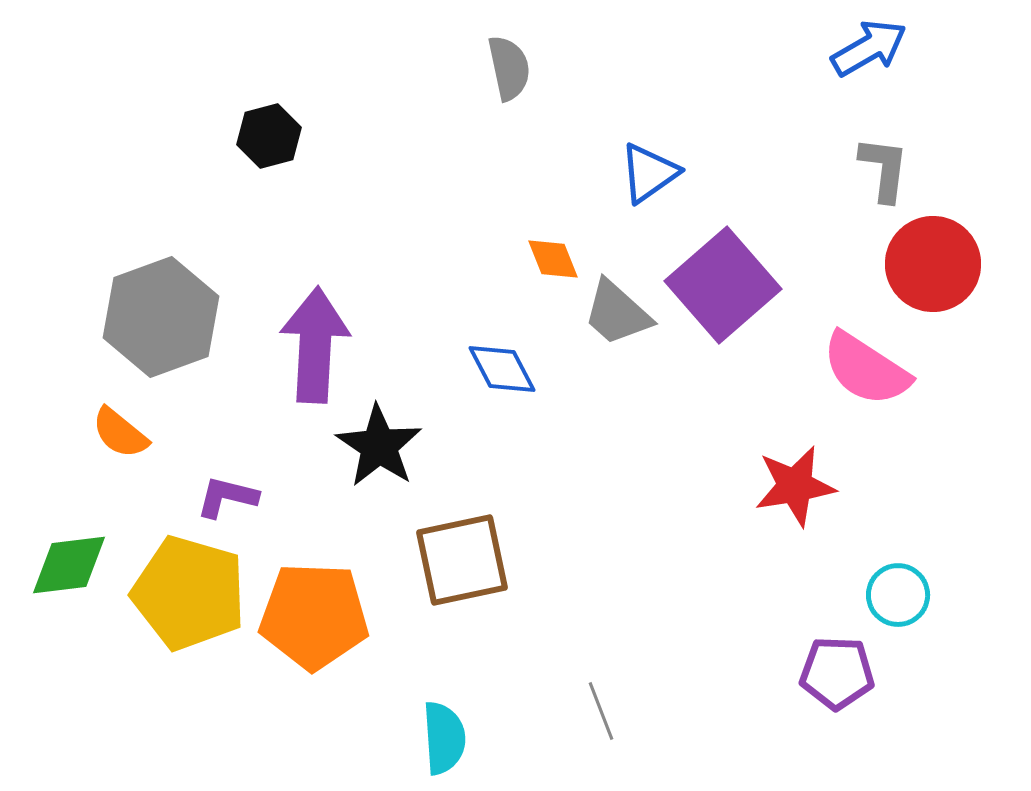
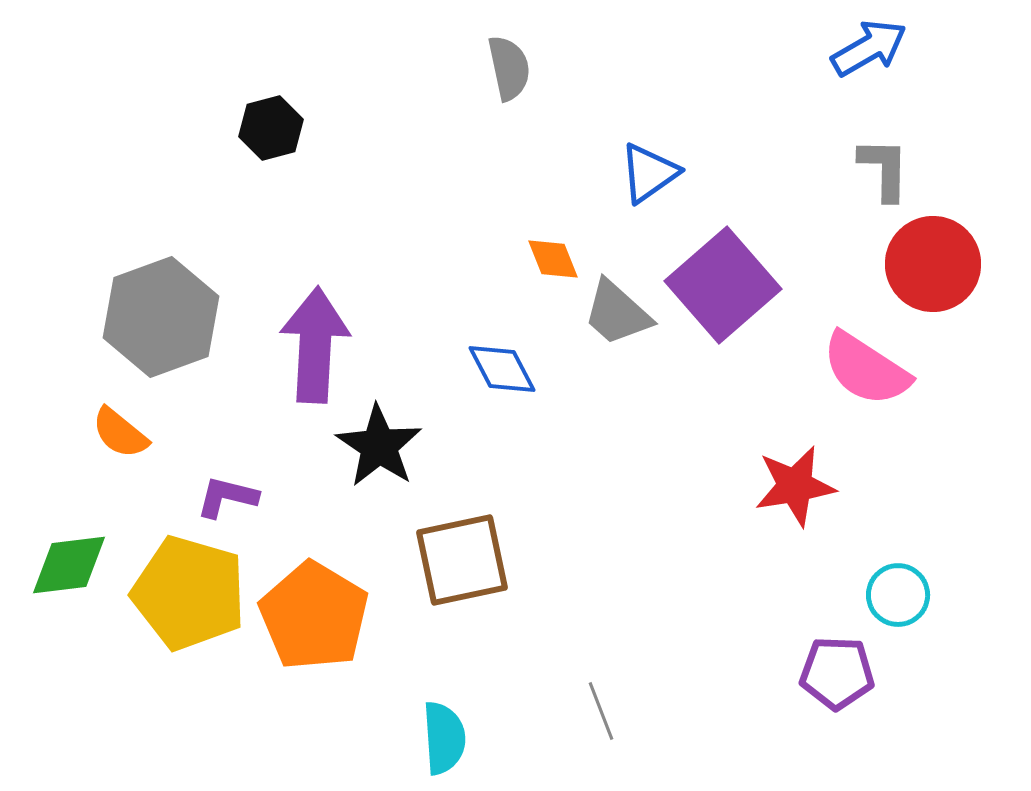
black hexagon: moved 2 px right, 8 px up
gray L-shape: rotated 6 degrees counterclockwise
orange pentagon: rotated 29 degrees clockwise
